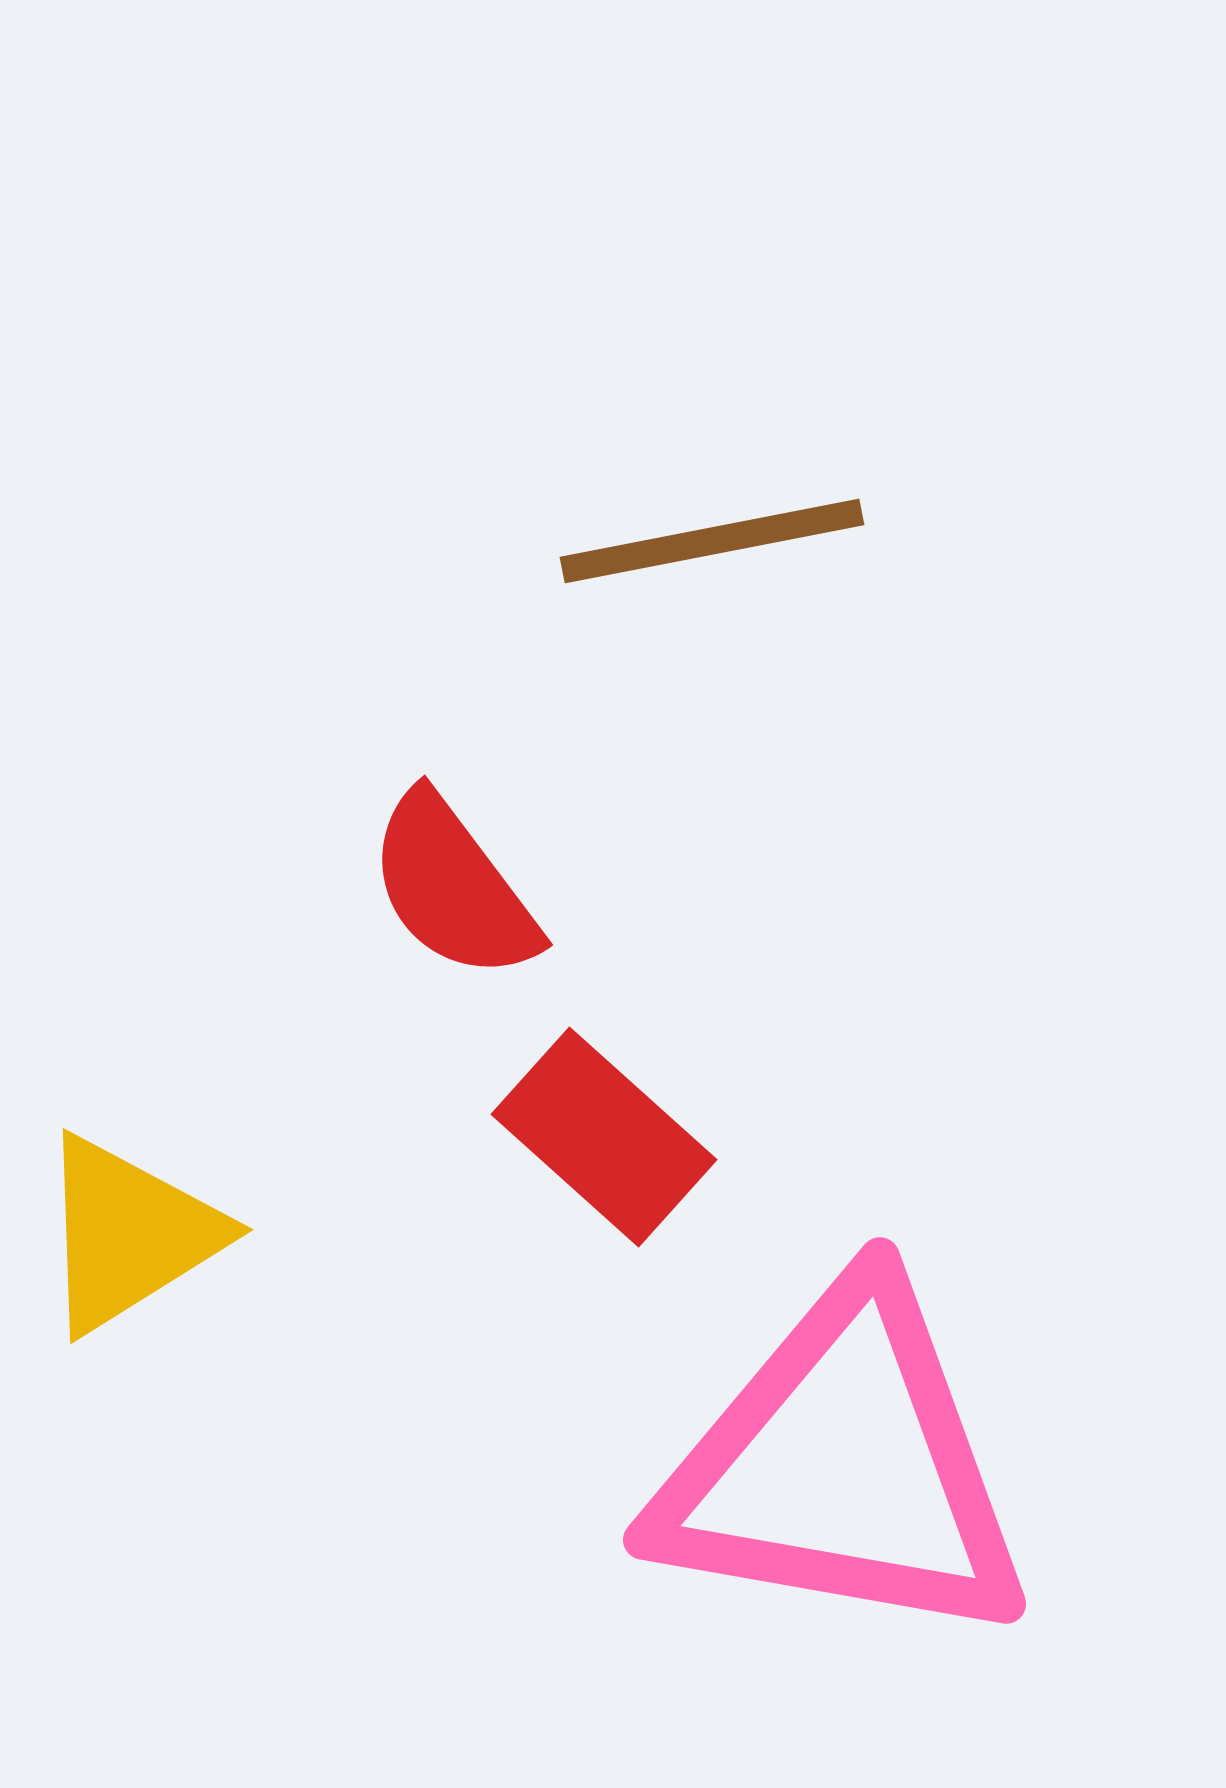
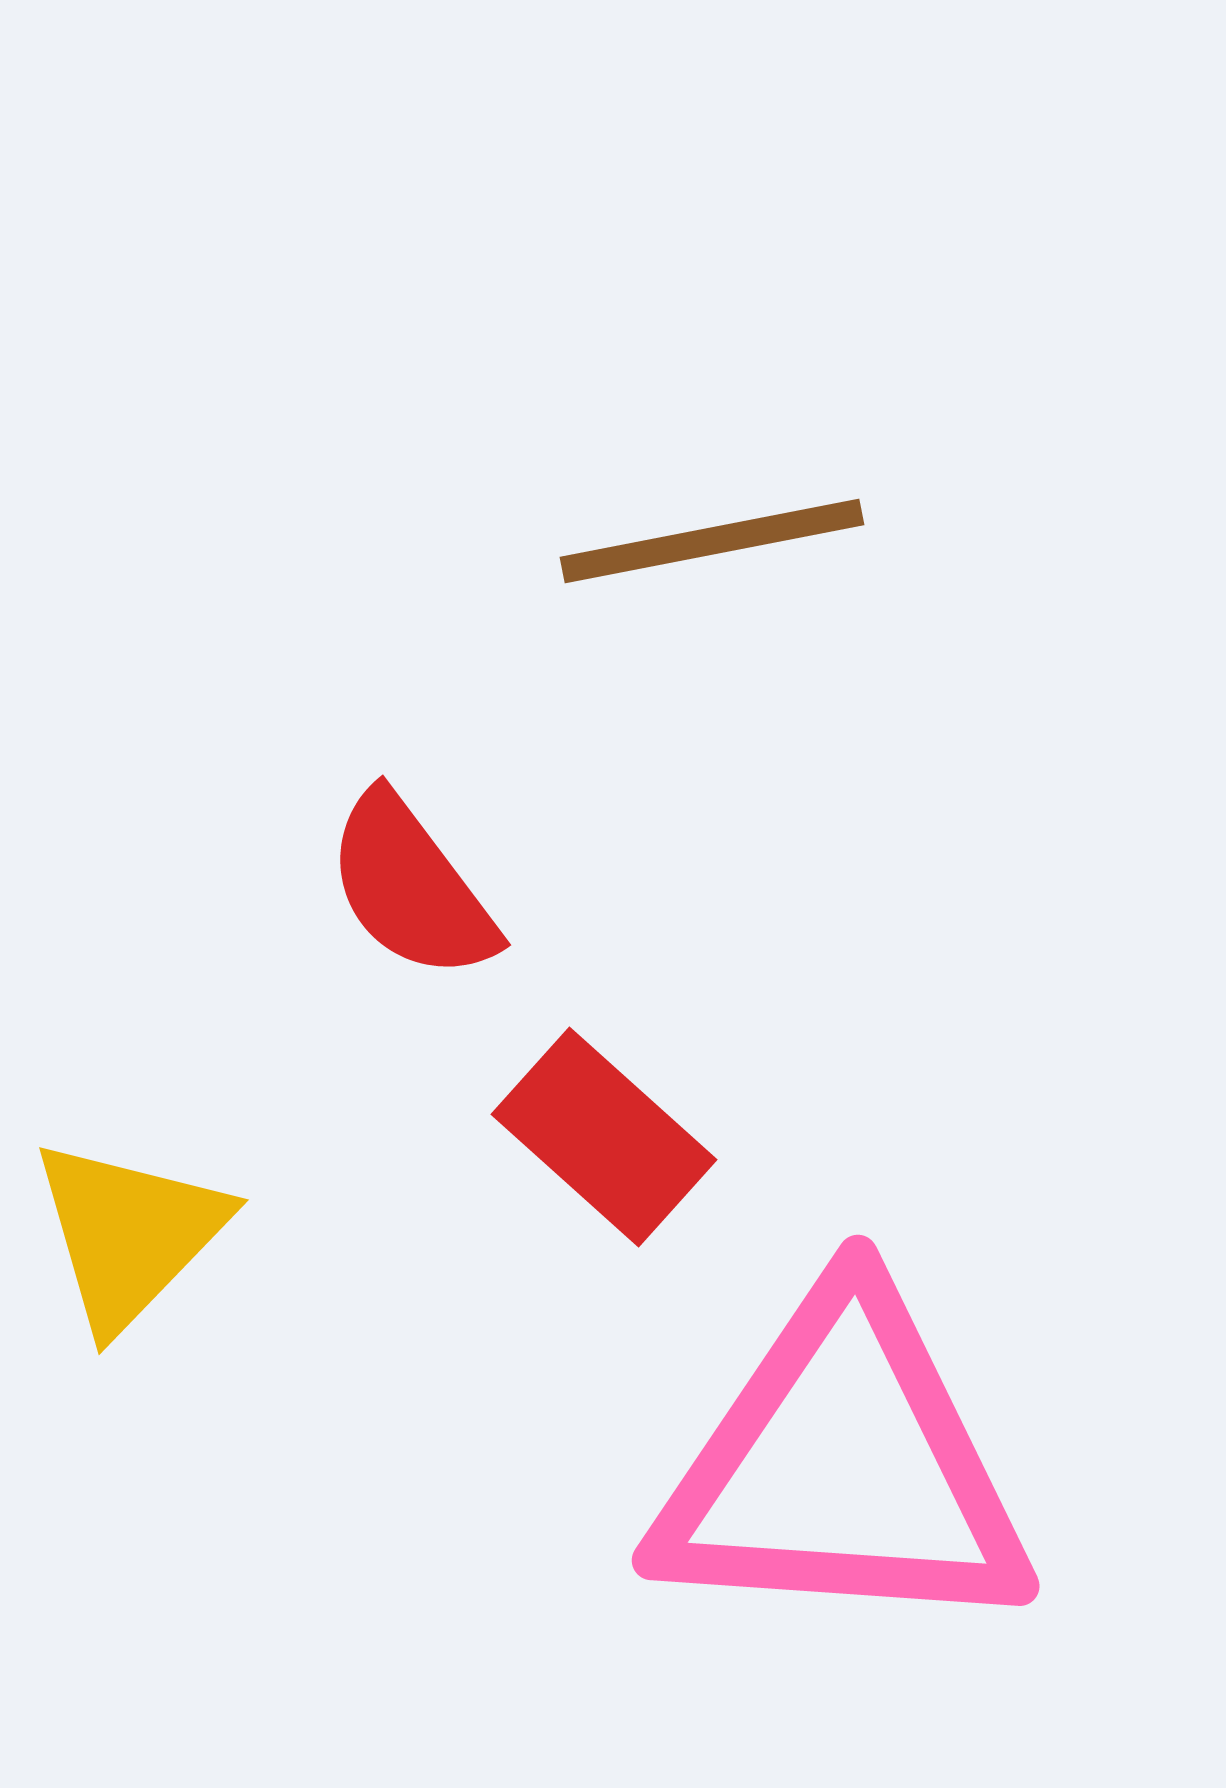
red semicircle: moved 42 px left
yellow triangle: rotated 14 degrees counterclockwise
pink triangle: rotated 6 degrees counterclockwise
